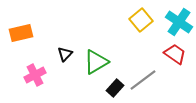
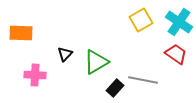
yellow square: rotated 10 degrees clockwise
orange rectangle: rotated 15 degrees clockwise
red trapezoid: moved 1 px right
pink cross: rotated 30 degrees clockwise
gray line: rotated 48 degrees clockwise
